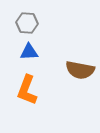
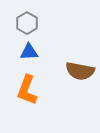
gray hexagon: rotated 25 degrees clockwise
brown semicircle: moved 1 px down
